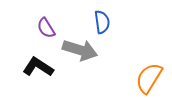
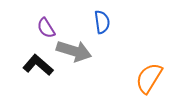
gray arrow: moved 6 px left, 1 px down
black L-shape: moved 2 px up; rotated 8 degrees clockwise
